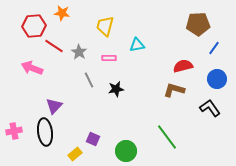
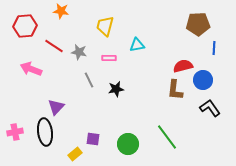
orange star: moved 1 px left, 2 px up
red hexagon: moved 9 px left
blue line: rotated 32 degrees counterclockwise
gray star: rotated 21 degrees counterclockwise
pink arrow: moved 1 px left, 1 px down
blue circle: moved 14 px left, 1 px down
brown L-shape: moved 1 px right; rotated 100 degrees counterclockwise
purple triangle: moved 2 px right, 1 px down
pink cross: moved 1 px right, 1 px down
purple square: rotated 16 degrees counterclockwise
green circle: moved 2 px right, 7 px up
